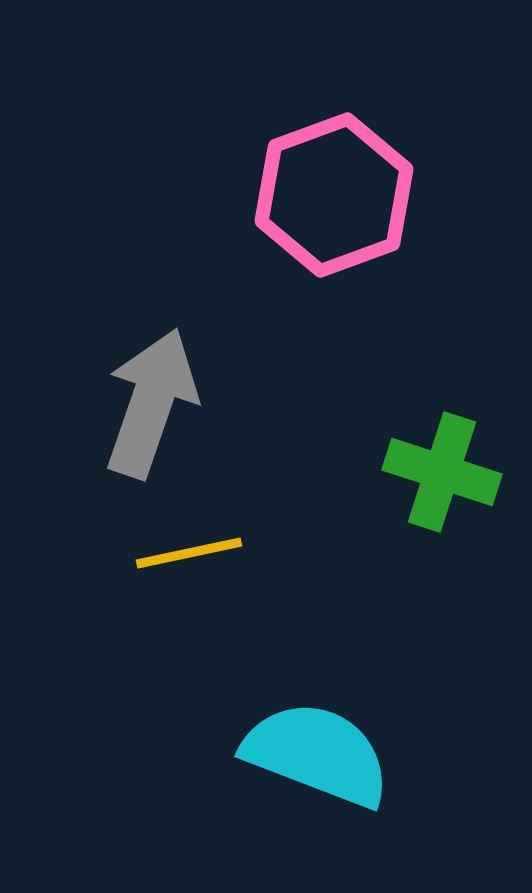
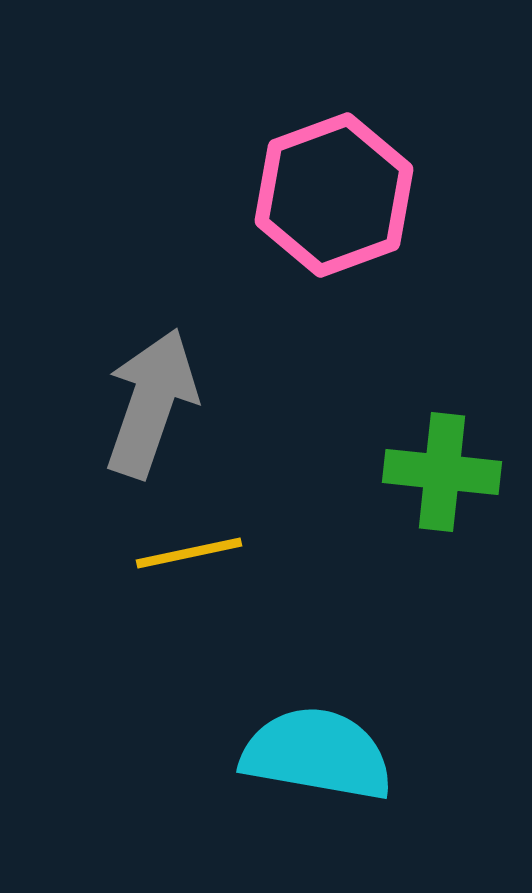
green cross: rotated 12 degrees counterclockwise
cyan semicircle: rotated 11 degrees counterclockwise
